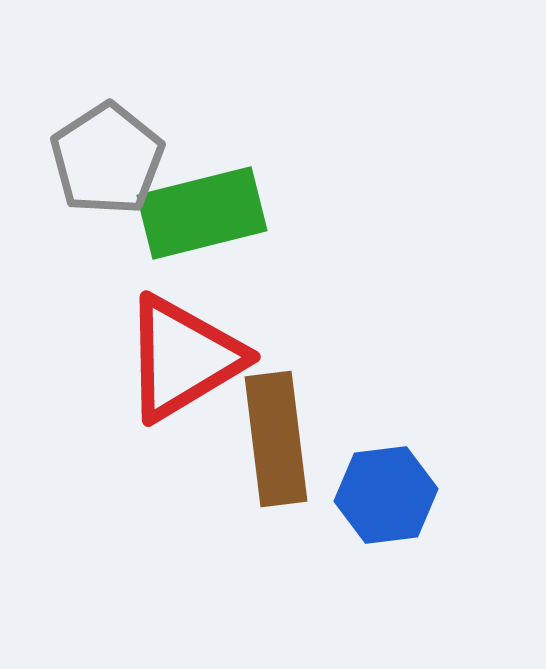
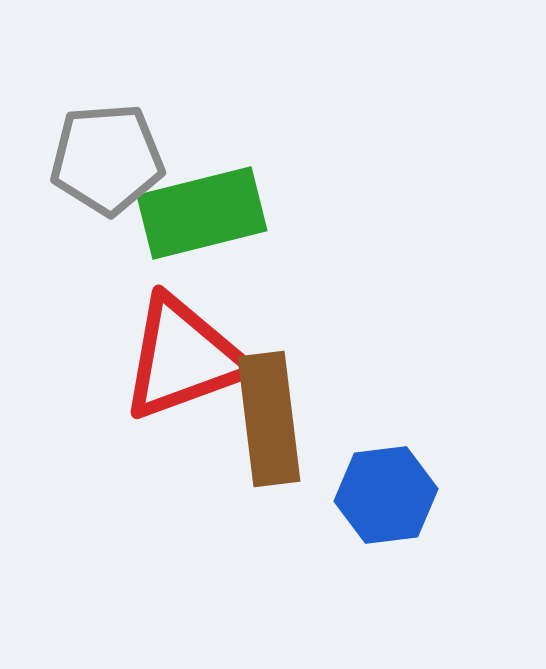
gray pentagon: rotated 29 degrees clockwise
red triangle: rotated 11 degrees clockwise
brown rectangle: moved 7 px left, 20 px up
